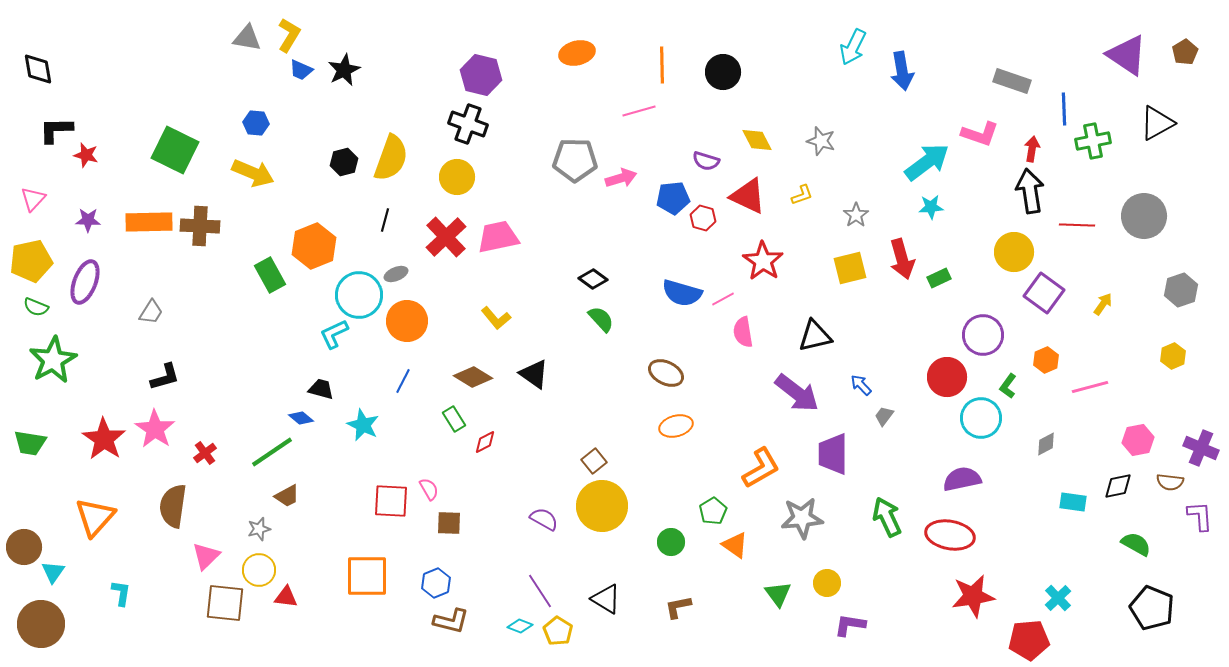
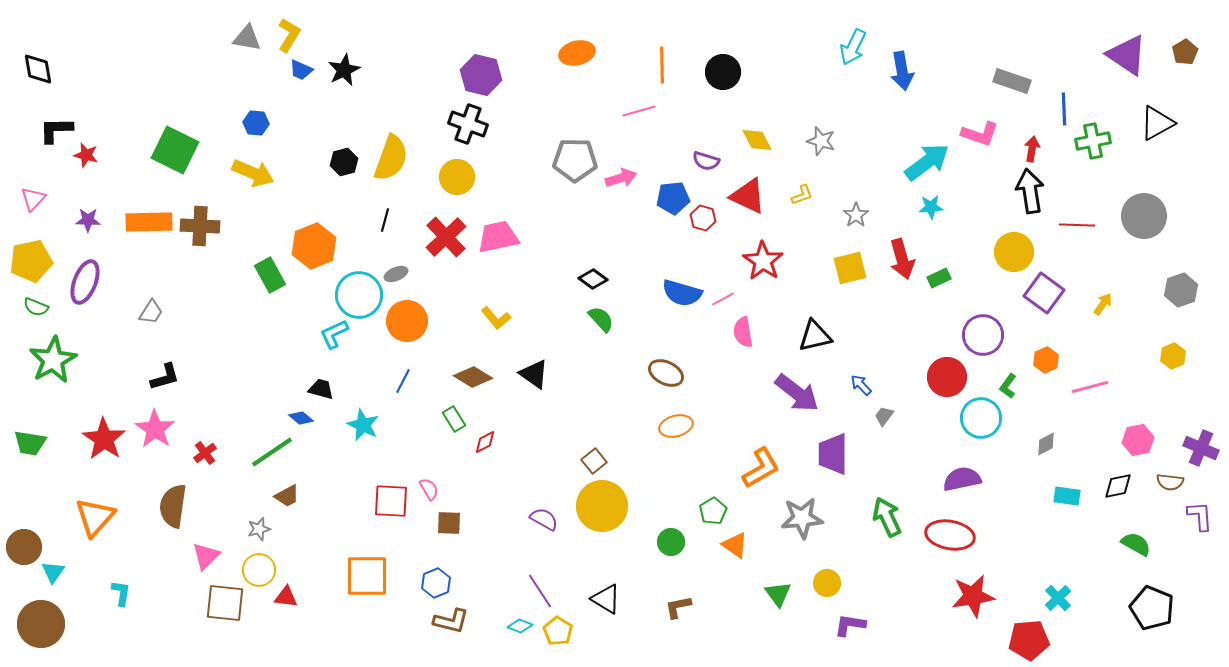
cyan rectangle at (1073, 502): moved 6 px left, 6 px up
